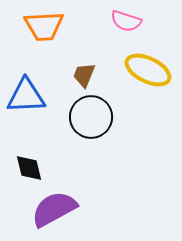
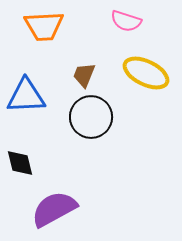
yellow ellipse: moved 2 px left, 3 px down
black diamond: moved 9 px left, 5 px up
